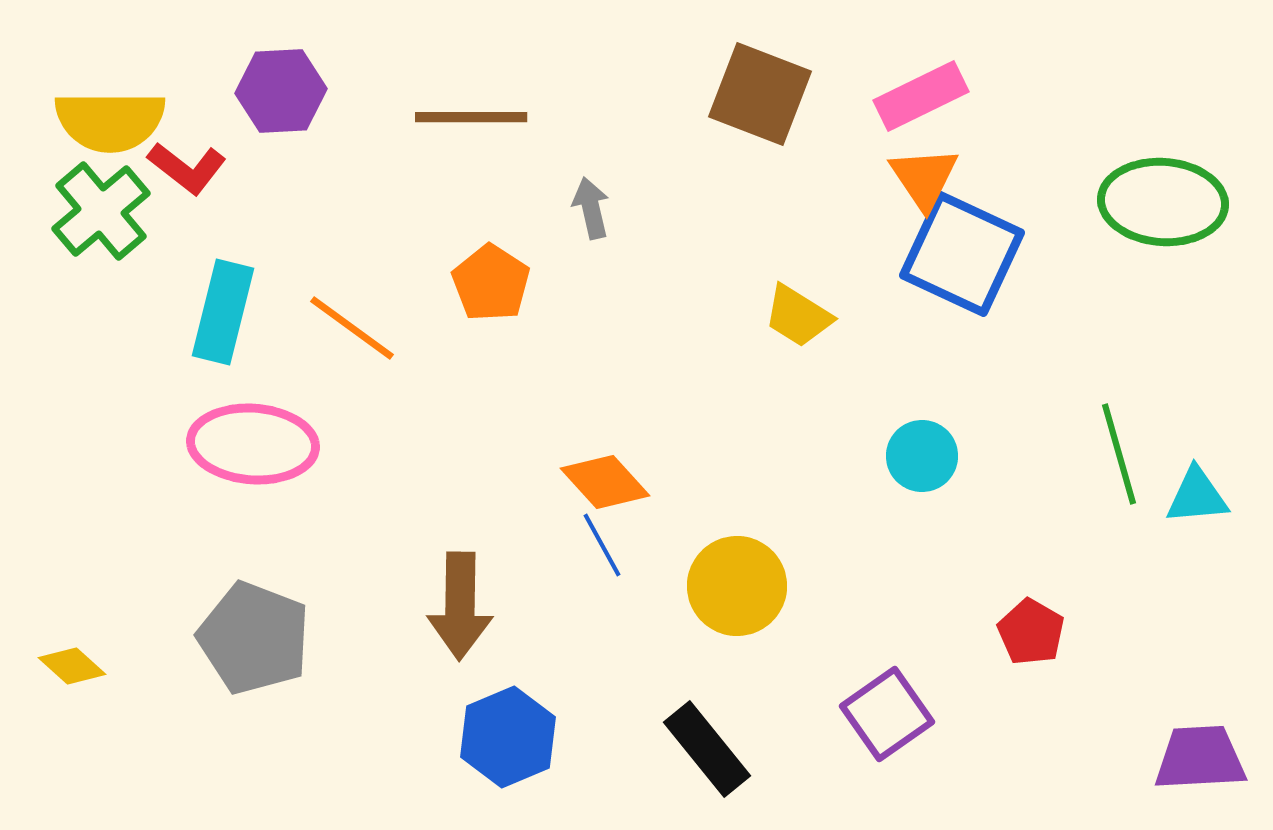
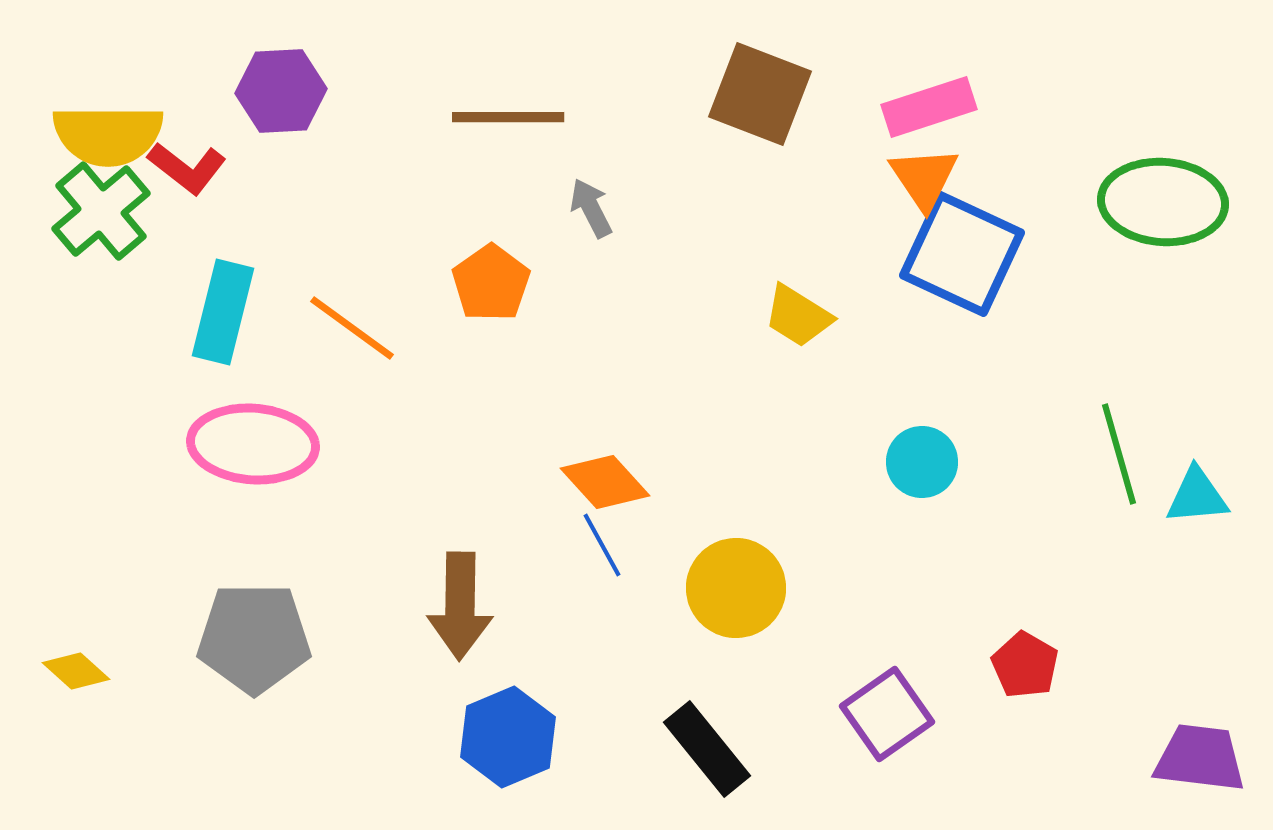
pink rectangle: moved 8 px right, 11 px down; rotated 8 degrees clockwise
brown line: moved 37 px right
yellow semicircle: moved 2 px left, 14 px down
gray arrow: rotated 14 degrees counterclockwise
orange pentagon: rotated 4 degrees clockwise
cyan circle: moved 6 px down
yellow circle: moved 1 px left, 2 px down
red pentagon: moved 6 px left, 33 px down
gray pentagon: rotated 21 degrees counterclockwise
yellow diamond: moved 4 px right, 5 px down
purple trapezoid: rotated 10 degrees clockwise
